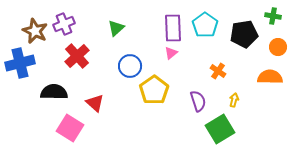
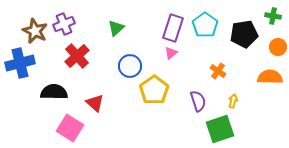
purple rectangle: rotated 20 degrees clockwise
yellow arrow: moved 1 px left, 1 px down
green square: rotated 12 degrees clockwise
